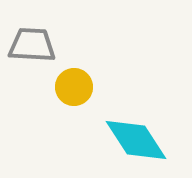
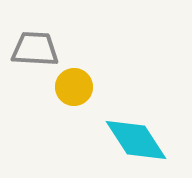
gray trapezoid: moved 3 px right, 4 px down
